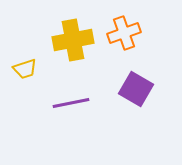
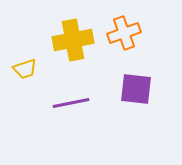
purple square: rotated 24 degrees counterclockwise
